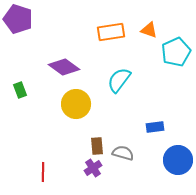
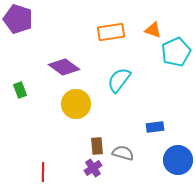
orange triangle: moved 4 px right
